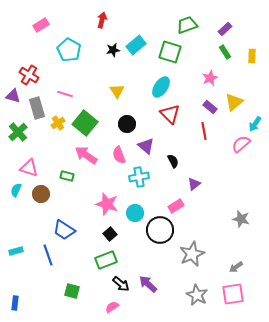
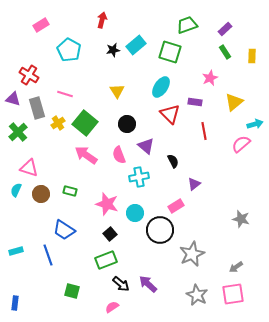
purple triangle at (13, 96): moved 3 px down
purple rectangle at (210, 107): moved 15 px left, 5 px up; rotated 32 degrees counterclockwise
cyan arrow at (255, 124): rotated 140 degrees counterclockwise
green rectangle at (67, 176): moved 3 px right, 15 px down
